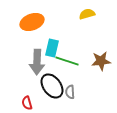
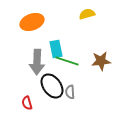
cyan rectangle: moved 4 px right, 1 px down; rotated 24 degrees counterclockwise
